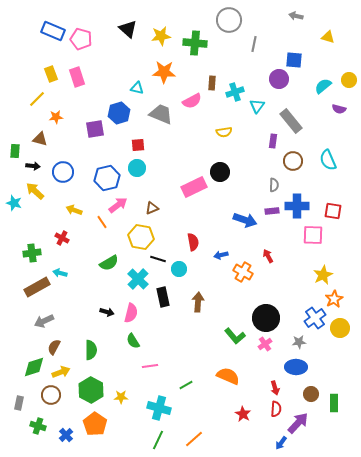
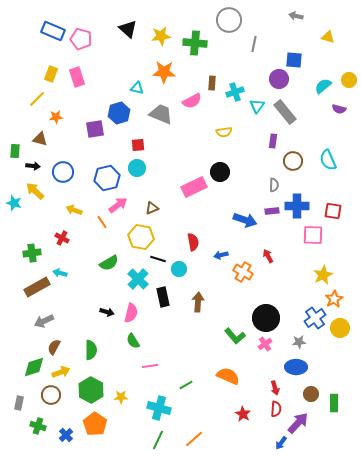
yellow rectangle at (51, 74): rotated 42 degrees clockwise
gray rectangle at (291, 121): moved 6 px left, 9 px up
